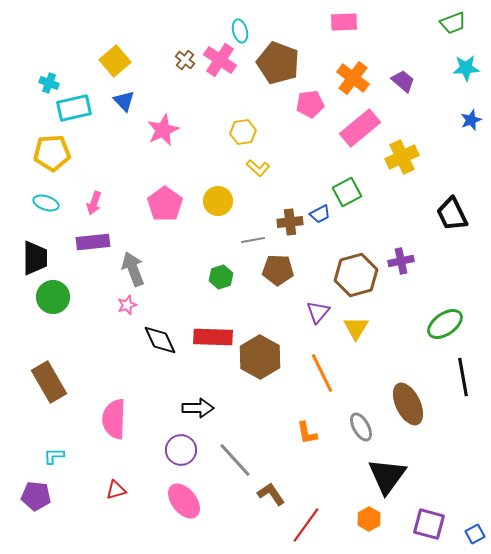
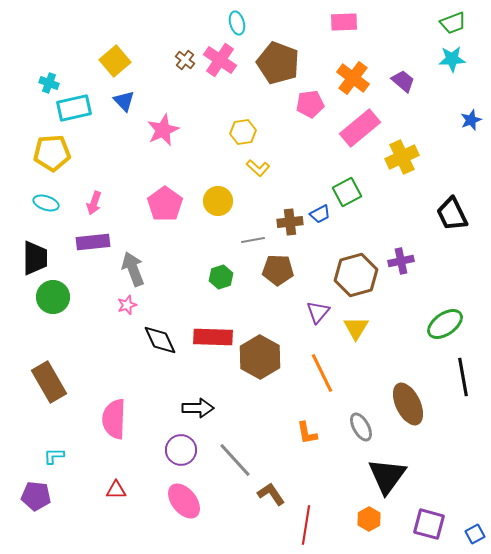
cyan ellipse at (240, 31): moved 3 px left, 8 px up
cyan star at (466, 68): moved 14 px left, 9 px up
red triangle at (116, 490): rotated 15 degrees clockwise
red line at (306, 525): rotated 27 degrees counterclockwise
